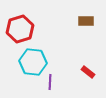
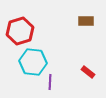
red hexagon: moved 2 px down
